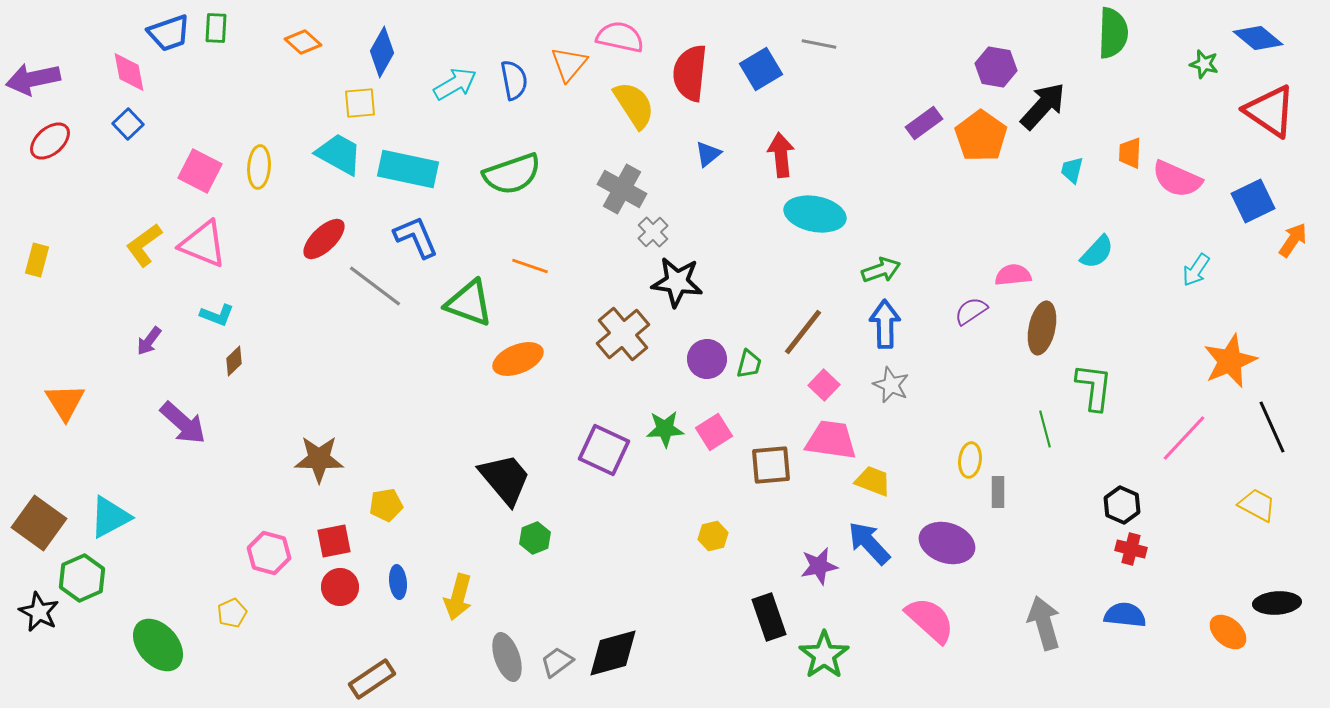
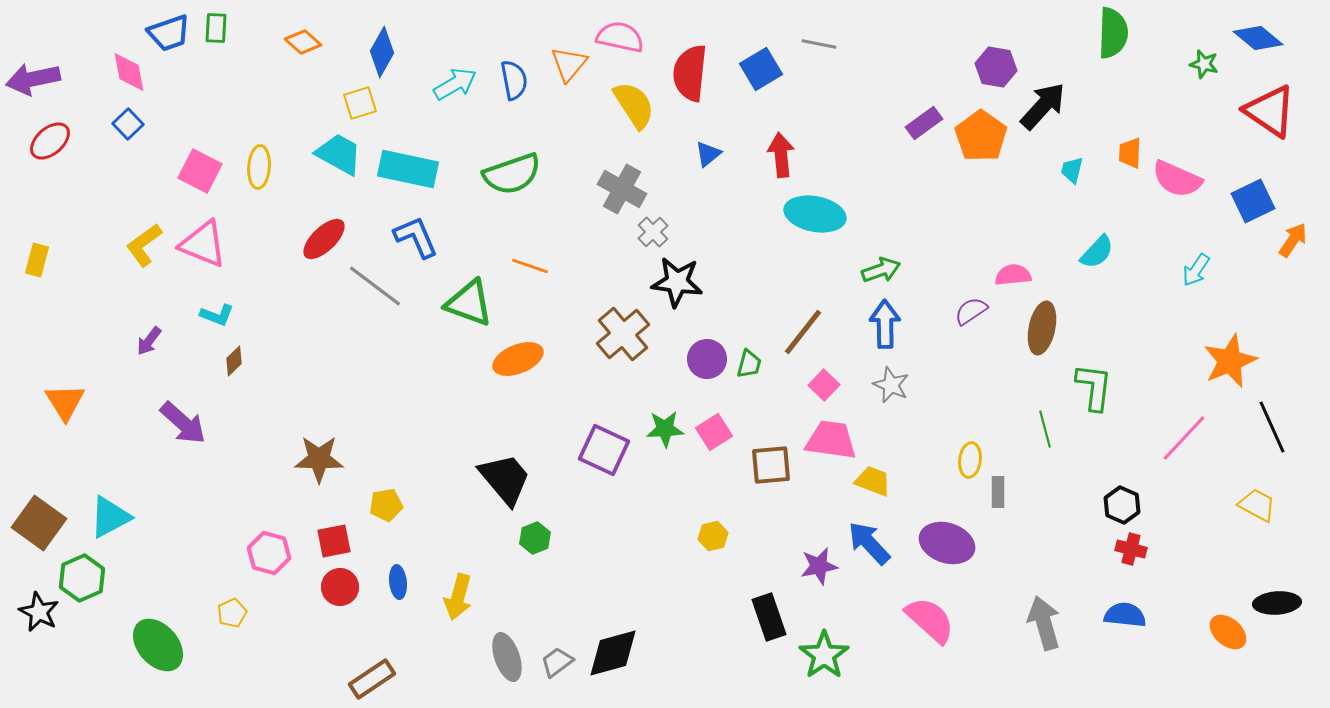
yellow square at (360, 103): rotated 12 degrees counterclockwise
